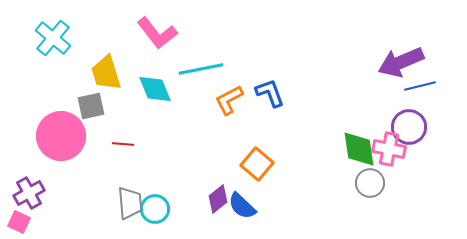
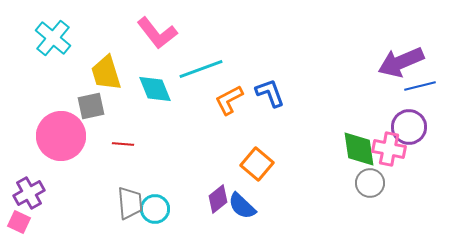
cyan line: rotated 9 degrees counterclockwise
